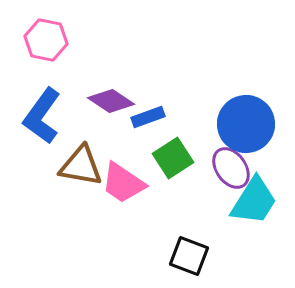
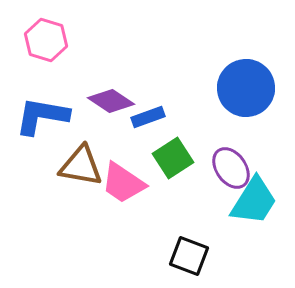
pink hexagon: rotated 6 degrees clockwise
blue L-shape: rotated 64 degrees clockwise
blue circle: moved 36 px up
